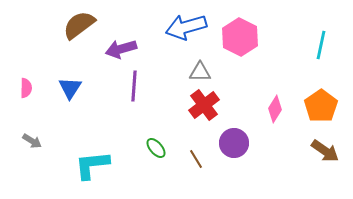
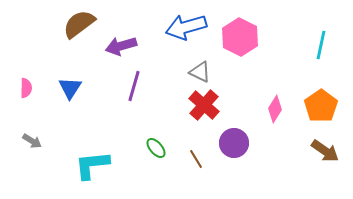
brown semicircle: moved 1 px up
purple arrow: moved 3 px up
gray triangle: rotated 25 degrees clockwise
purple line: rotated 12 degrees clockwise
red cross: rotated 12 degrees counterclockwise
